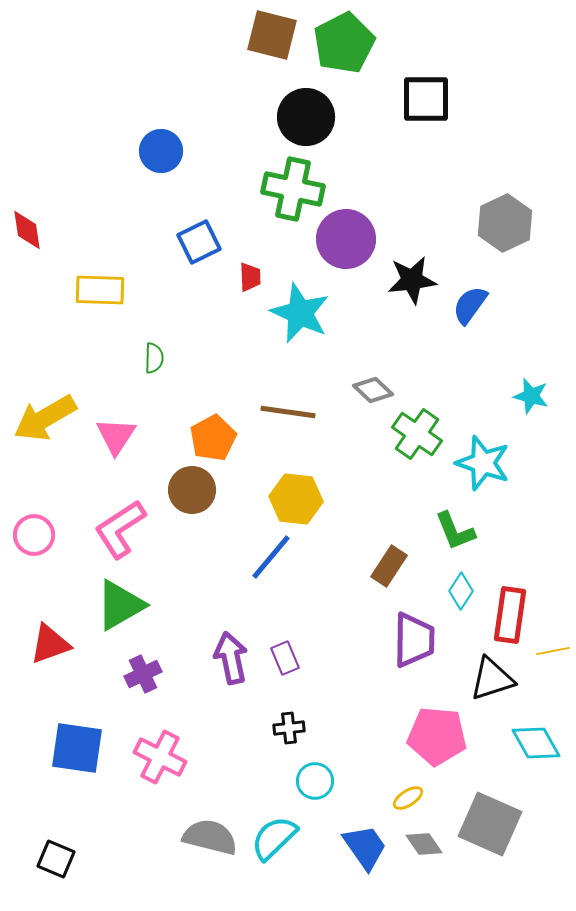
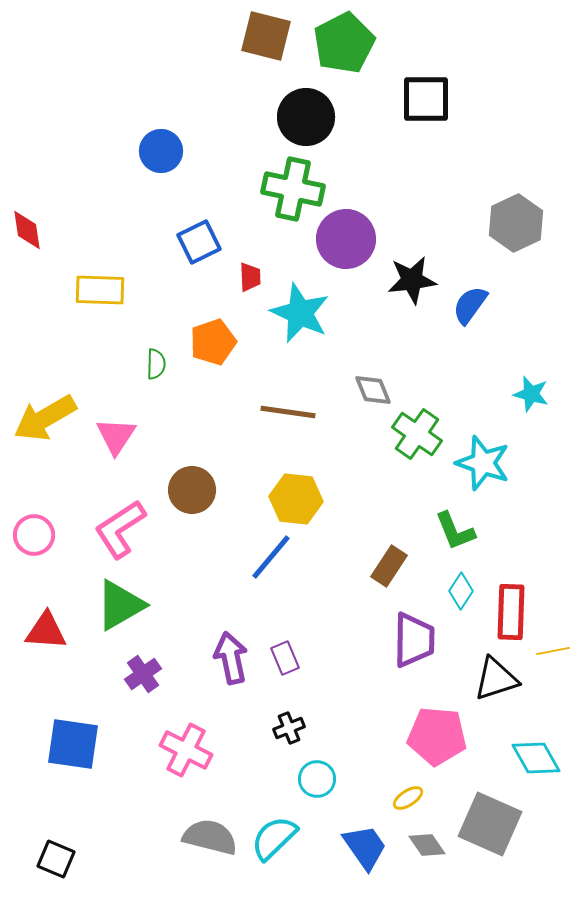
brown square at (272, 35): moved 6 px left, 1 px down
gray hexagon at (505, 223): moved 11 px right
green semicircle at (154, 358): moved 2 px right, 6 px down
gray diamond at (373, 390): rotated 24 degrees clockwise
cyan star at (531, 396): moved 2 px up
orange pentagon at (213, 438): moved 96 px up; rotated 9 degrees clockwise
red rectangle at (510, 615): moved 1 px right, 3 px up; rotated 6 degrees counterclockwise
red triangle at (50, 644): moved 4 px left, 13 px up; rotated 24 degrees clockwise
purple cross at (143, 674): rotated 9 degrees counterclockwise
black triangle at (492, 679): moved 4 px right
black cross at (289, 728): rotated 16 degrees counterclockwise
cyan diamond at (536, 743): moved 15 px down
blue square at (77, 748): moved 4 px left, 4 px up
pink cross at (160, 757): moved 26 px right, 7 px up
cyan circle at (315, 781): moved 2 px right, 2 px up
gray diamond at (424, 844): moved 3 px right, 1 px down
